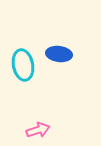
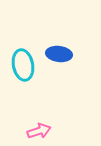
pink arrow: moved 1 px right, 1 px down
